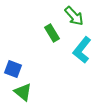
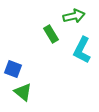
green arrow: rotated 60 degrees counterclockwise
green rectangle: moved 1 px left, 1 px down
cyan L-shape: rotated 12 degrees counterclockwise
